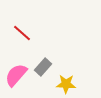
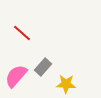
pink semicircle: moved 1 px down
